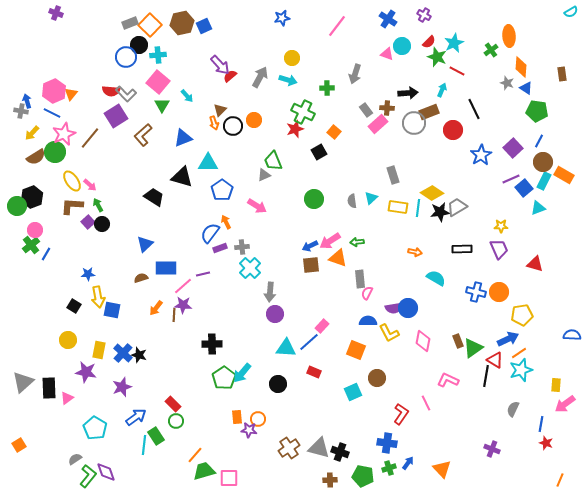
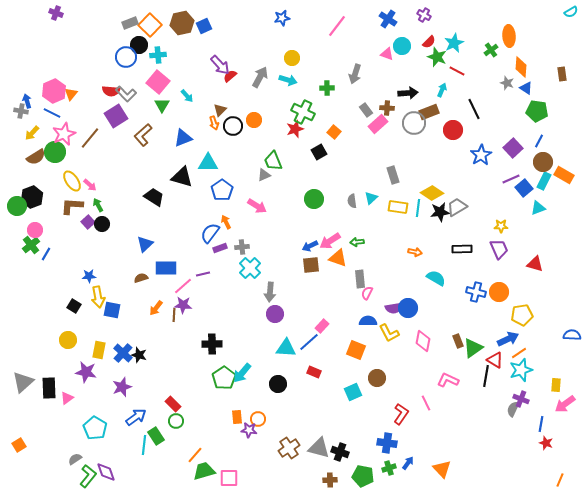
blue star at (88, 274): moved 1 px right, 2 px down
purple cross at (492, 449): moved 29 px right, 50 px up
